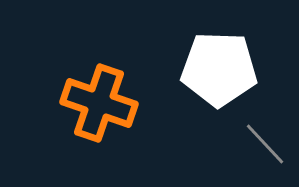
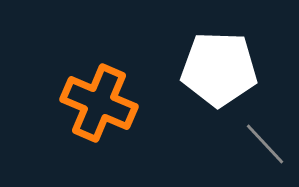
orange cross: rotated 4 degrees clockwise
